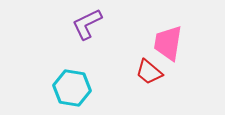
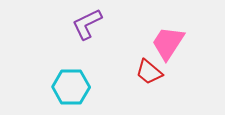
pink trapezoid: rotated 24 degrees clockwise
cyan hexagon: moved 1 px left, 1 px up; rotated 9 degrees counterclockwise
